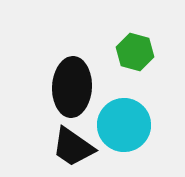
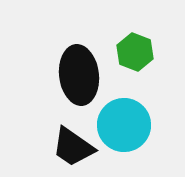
green hexagon: rotated 6 degrees clockwise
black ellipse: moved 7 px right, 12 px up; rotated 10 degrees counterclockwise
